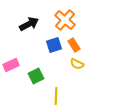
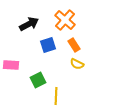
blue square: moved 6 px left
pink rectangle: rotated 28 degrees clockwise
green square: moved 2 px right, 4 px down
